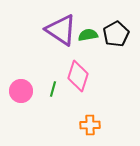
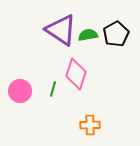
pink diamond: moved 2 px left, 2 px up
pink circle: moved 1 px left
